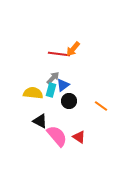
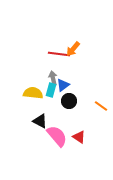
gray arrow: rotated 56 degrees counterclockwise
